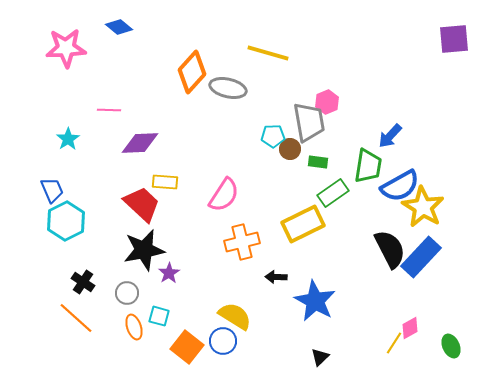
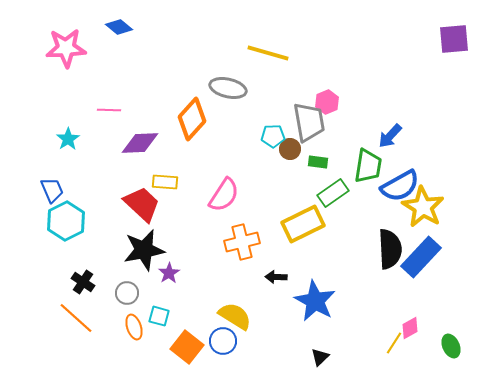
orange diamond at (192, 72): moved 47 px down
black semicircle at (390, 249): rotated 24 degrees clockwise
